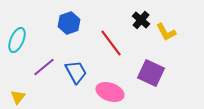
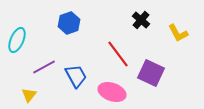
yellow L-shape: moved 12 px right, 1 px down
red line: moved 7 px right, 11 px down
purple line: rotated 10 degrees clockwise
blue trapezoid: moved 4 px down
pink ellipse: moved 2 px right
yellow triangle: moved 11 px right, 2 px up
